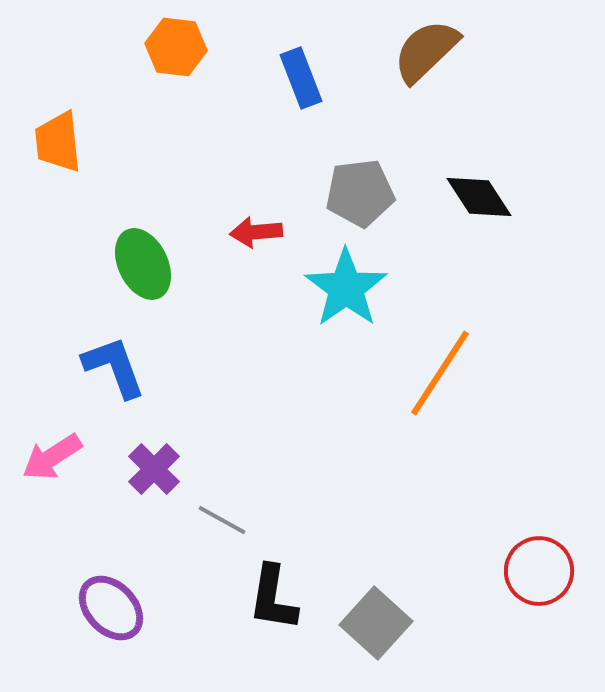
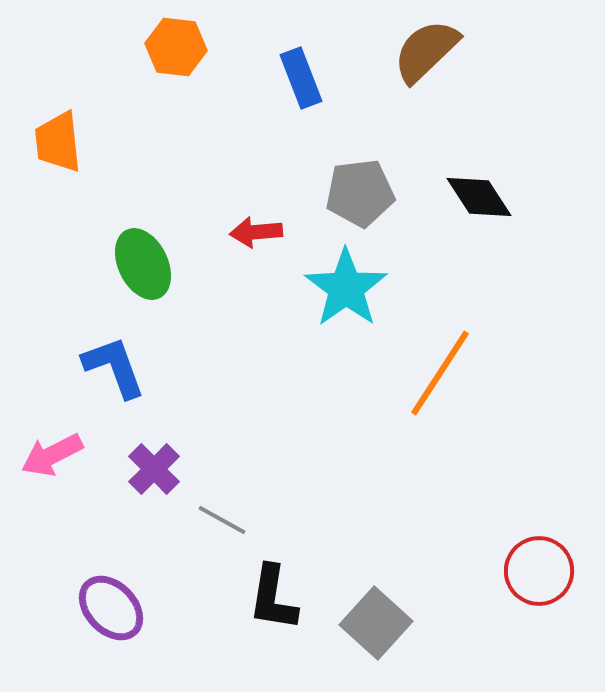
pink arrow: moved 2 px up; rotated 6 degrees clockwise
